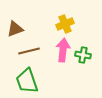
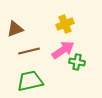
pink arrow: rotated 50 degrees clockwise
green cross: moved 6 px left, 7 px down
green trapezoid: moved 3 px right; rotated 96 degrees clockwise
